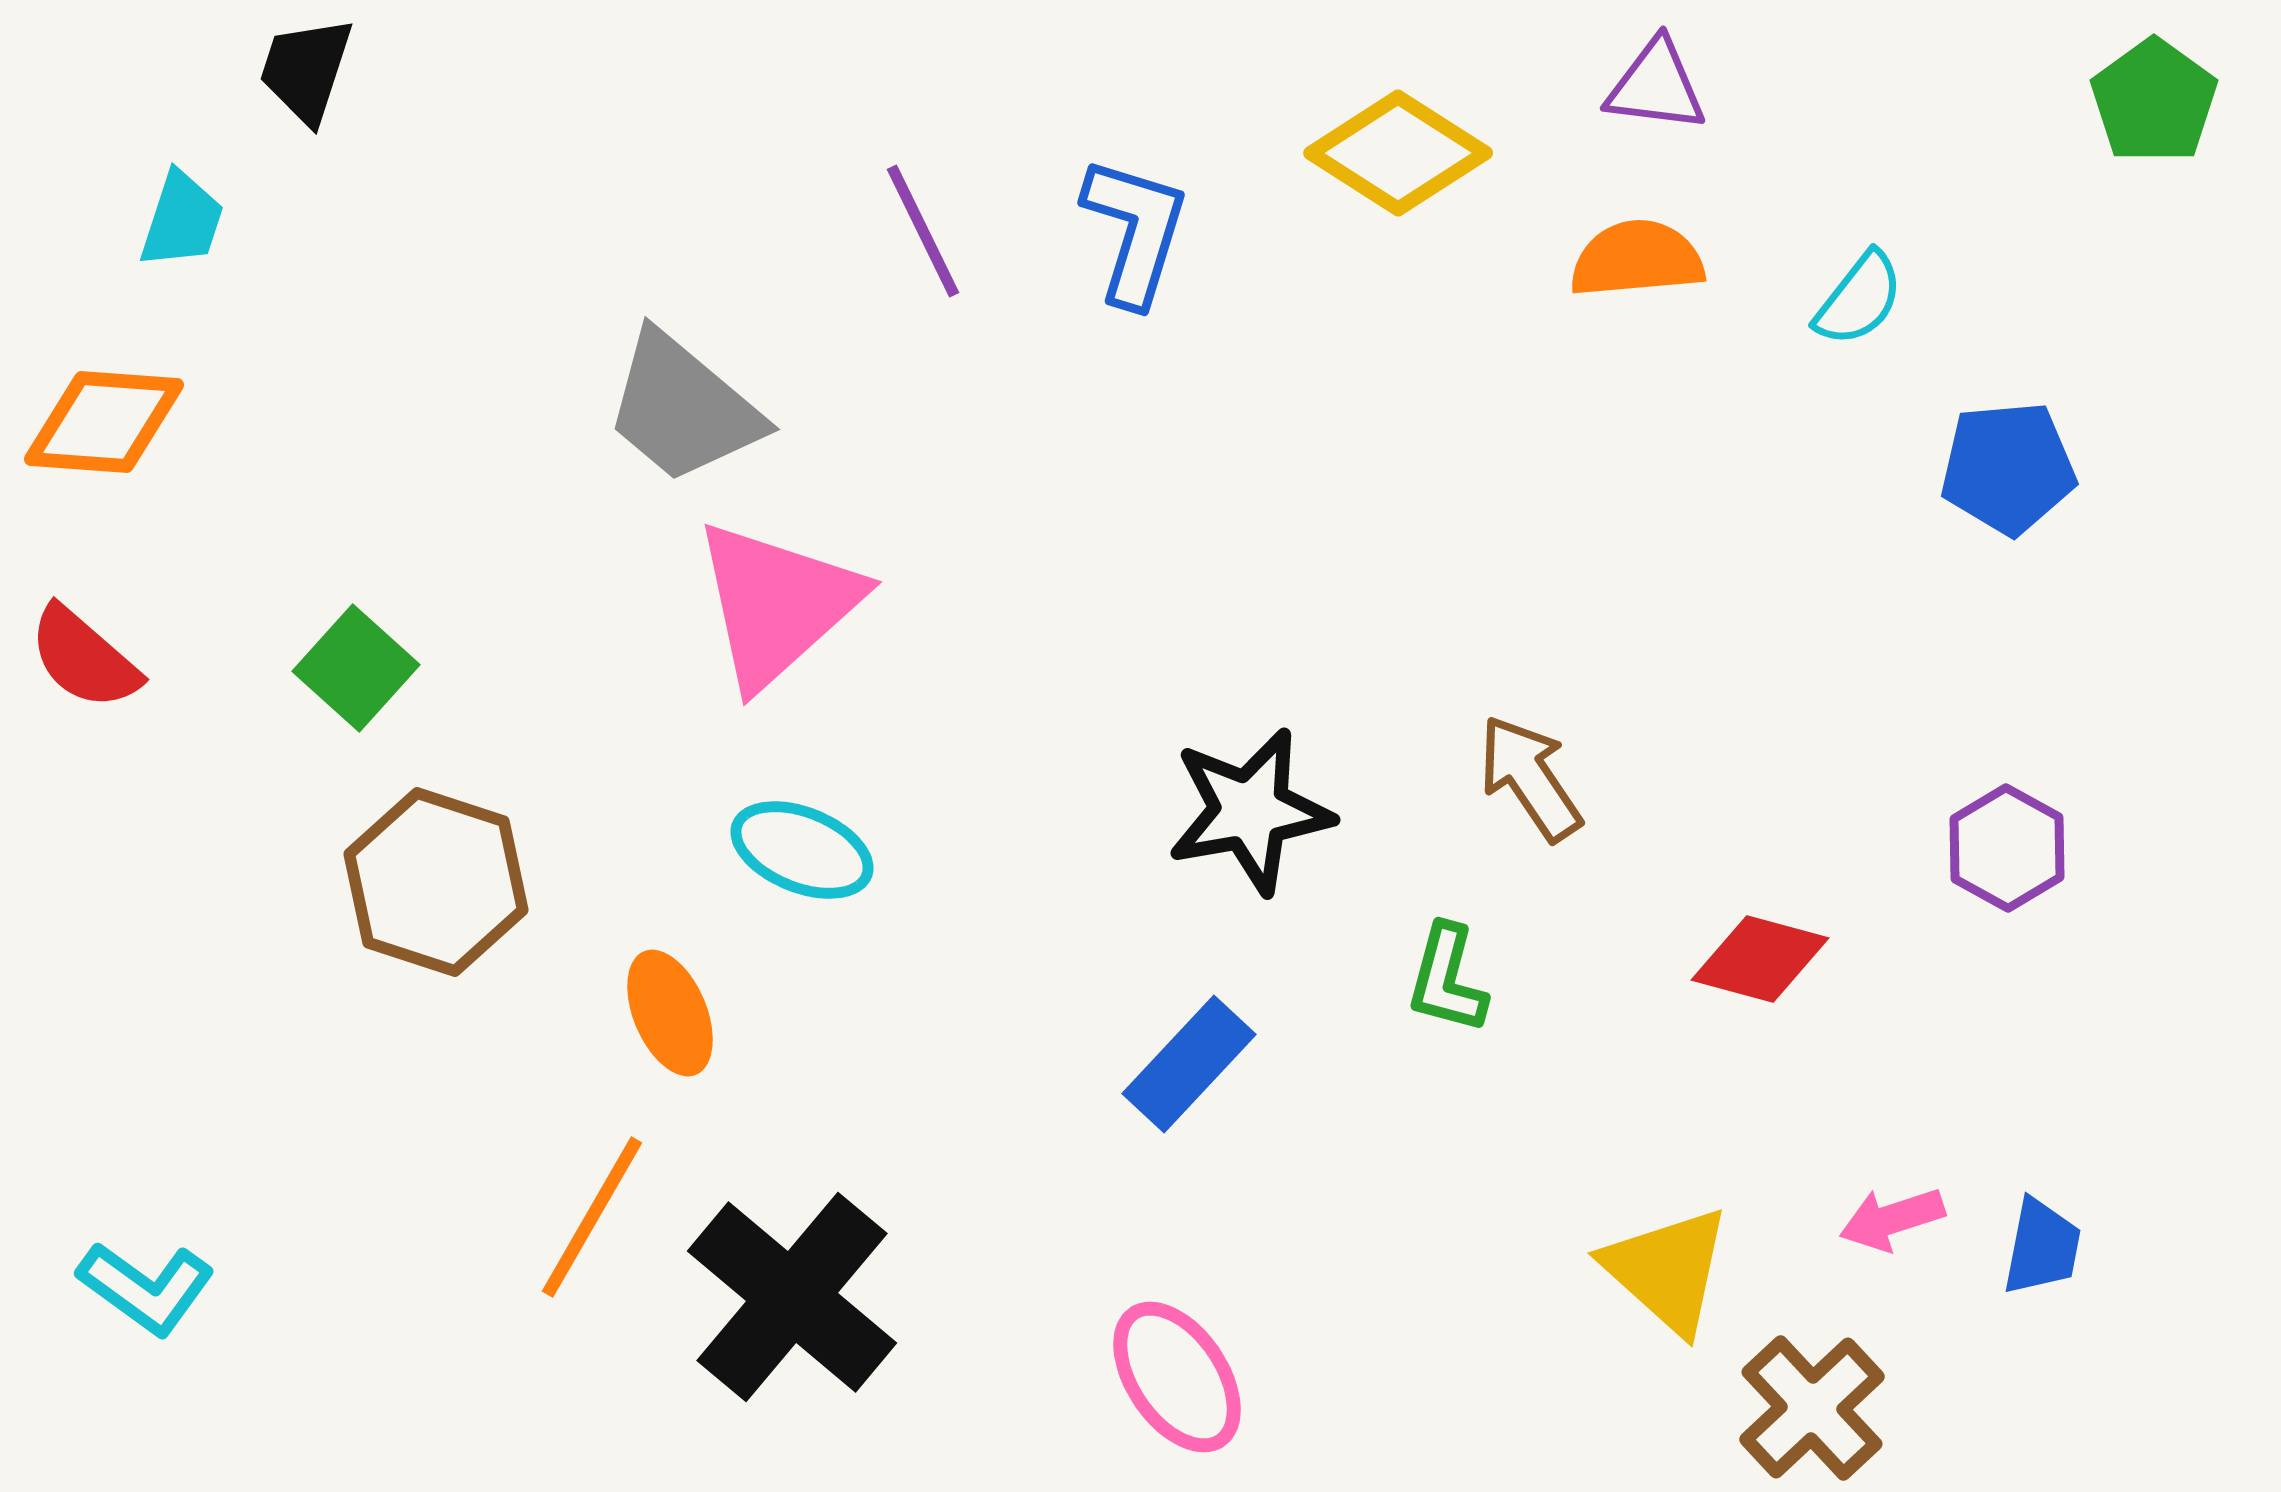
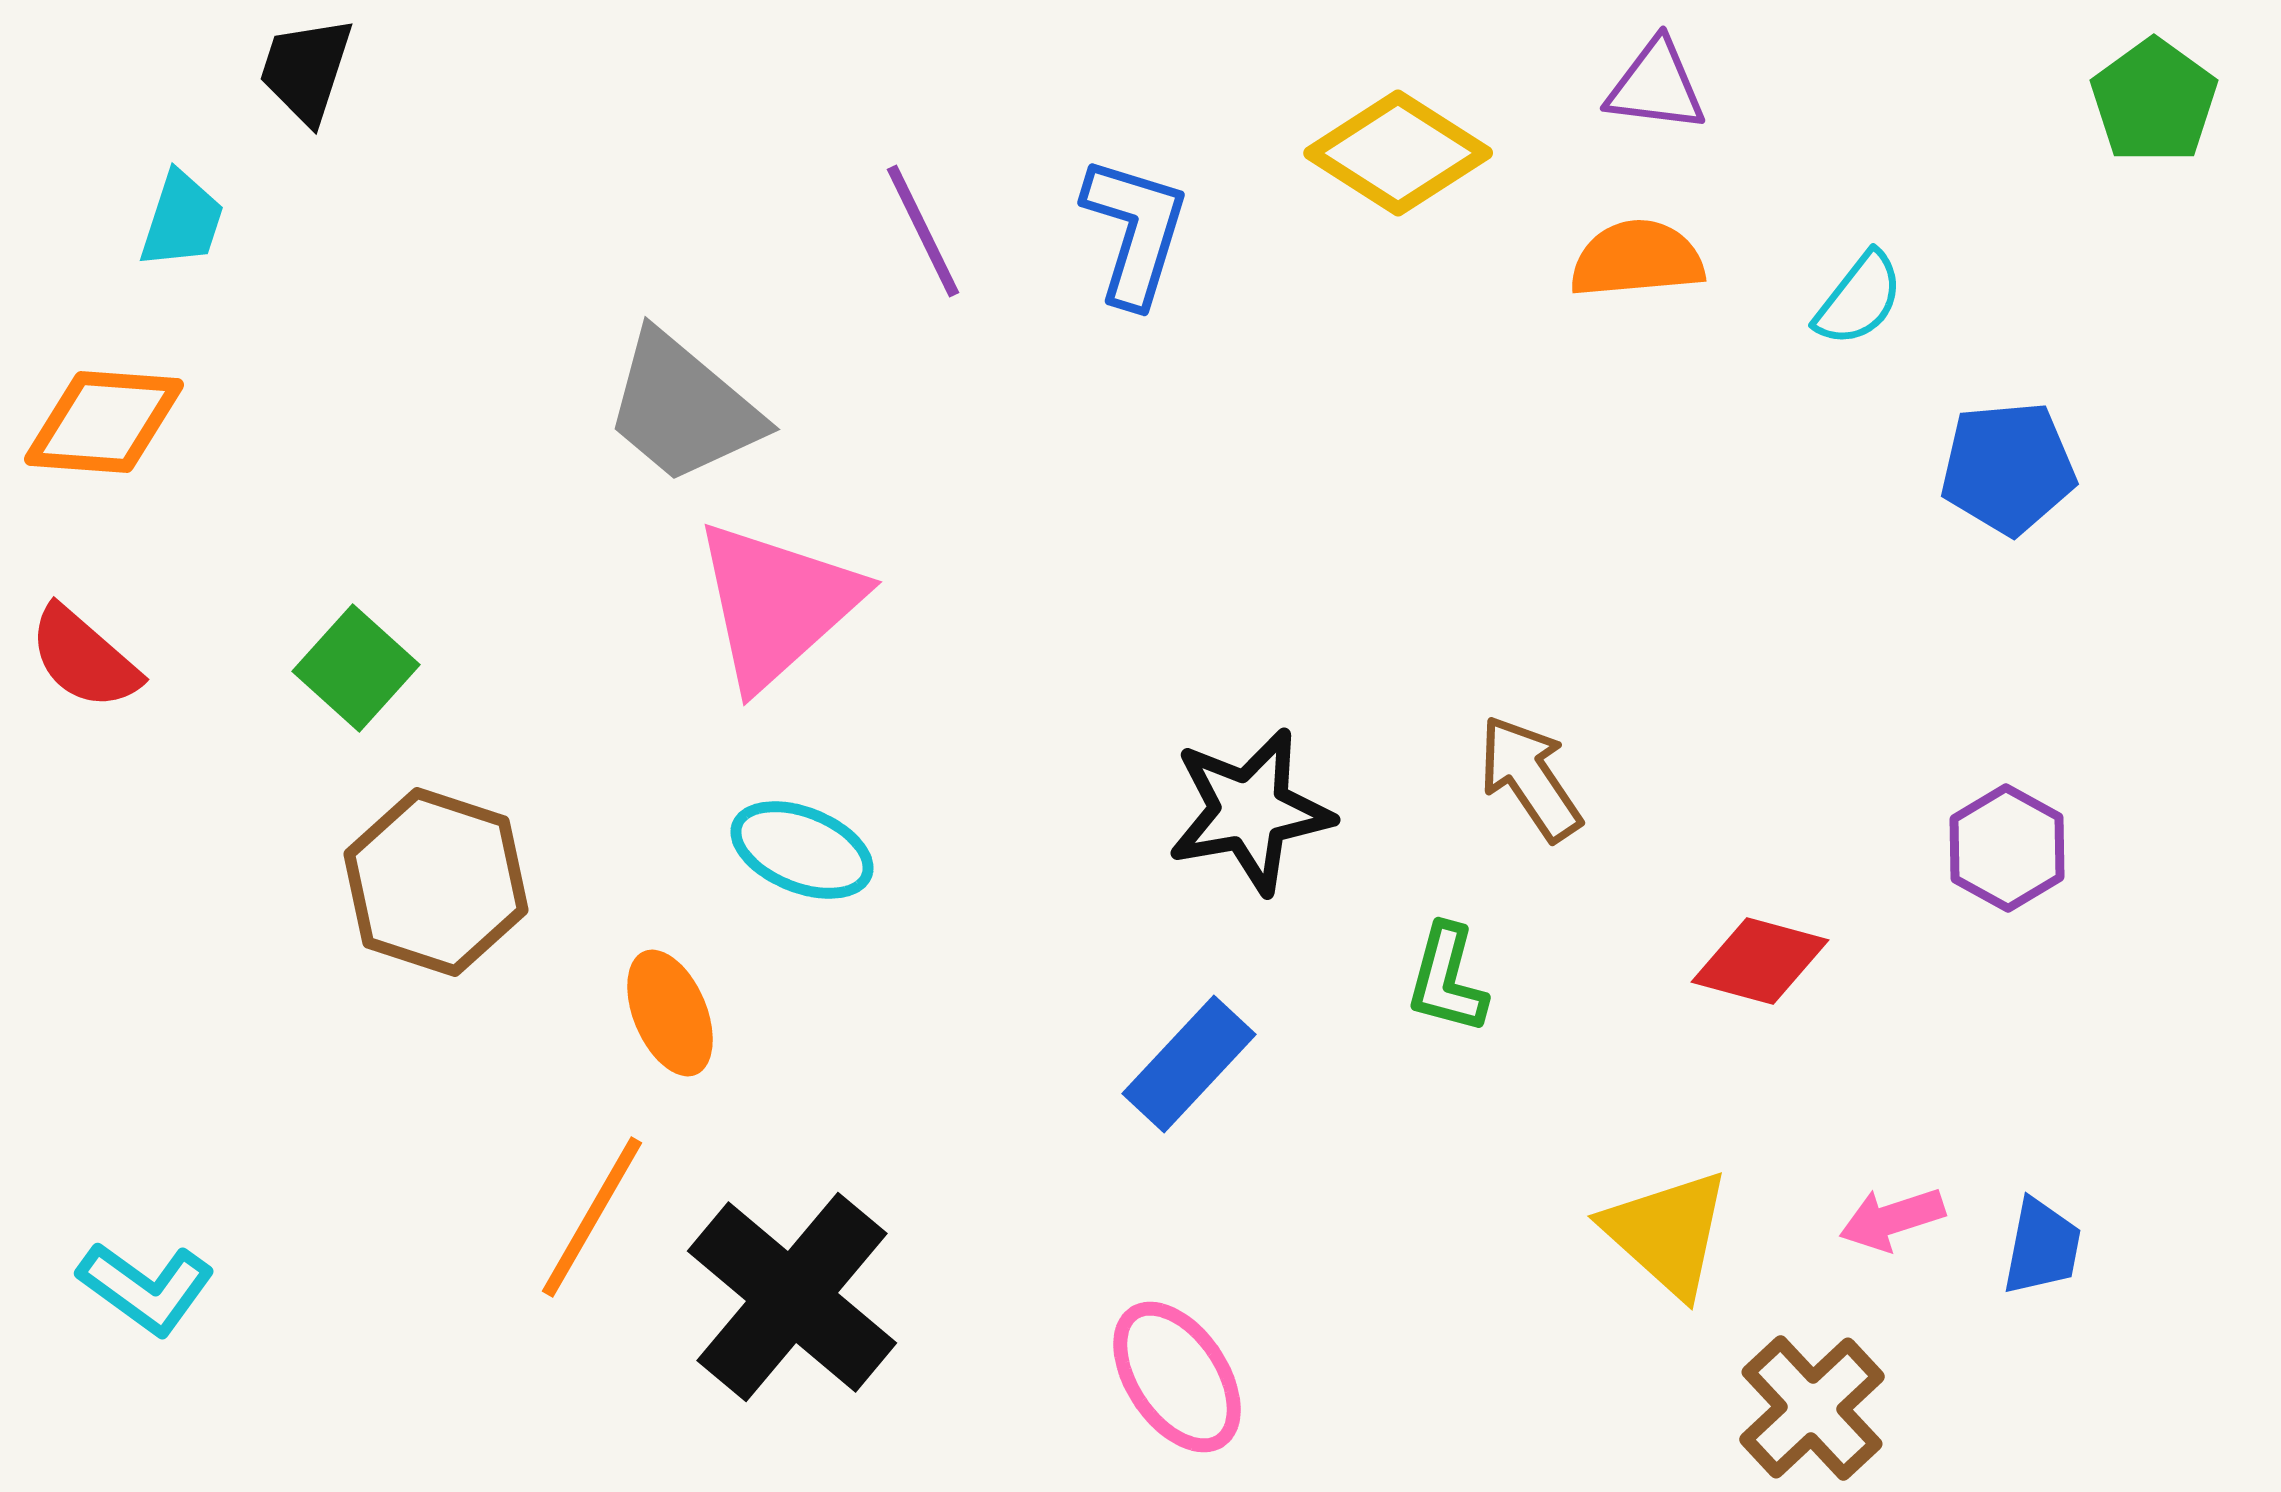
red diamond: moved 2 px down
yellow triangle: moved 37 px up
